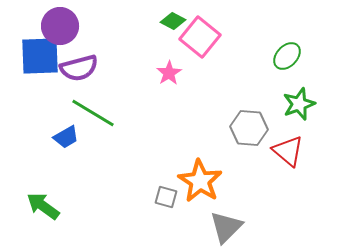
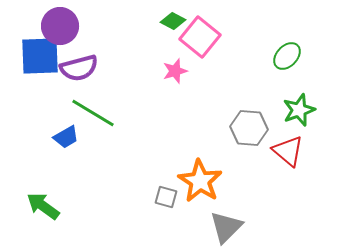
pink star: moved 6 px right, 2 px up; rotated 15 degrees clockwise
green star: moved 6 px down
